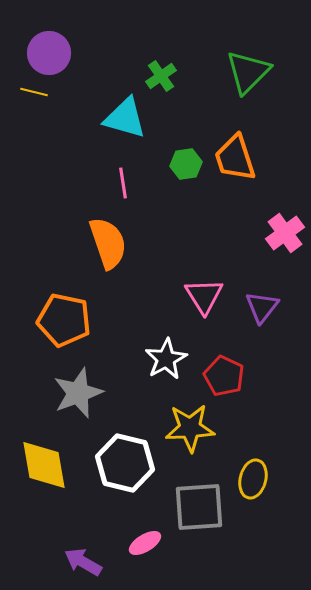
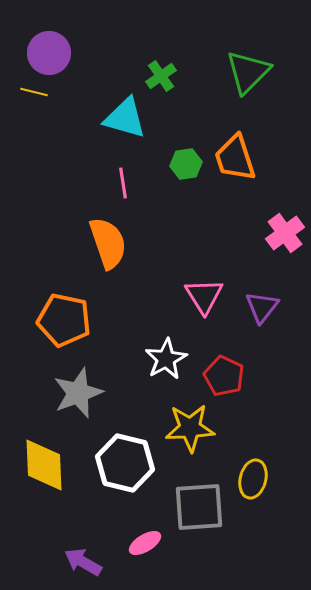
yellow diamond: rotated 8 degrees clockwise
